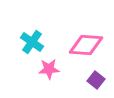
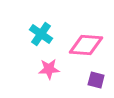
cyan cross: moved 9 px right, 8 px up
purple square: rotated 24 degrees counterclockwise
